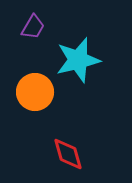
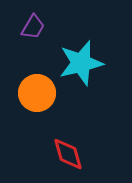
cyan star: moved 3 px right, 3 px down
orange circle: moved 2 px right, 1 px down
